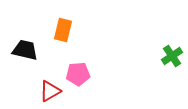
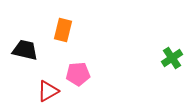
green cross: moved 2 px down
red triangle: moved 2 px left
